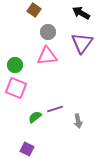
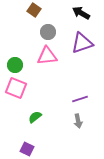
purple triangle: rotated 35 degrees clockwise
purple line: moved 25 px right, 10 px up
